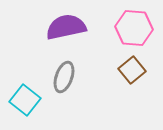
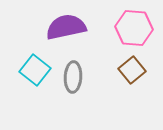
gray ellipse: moved 9 px right; rotated 16 degrees counterclockwise
cyan square: moved 10 px right, 30 px up
